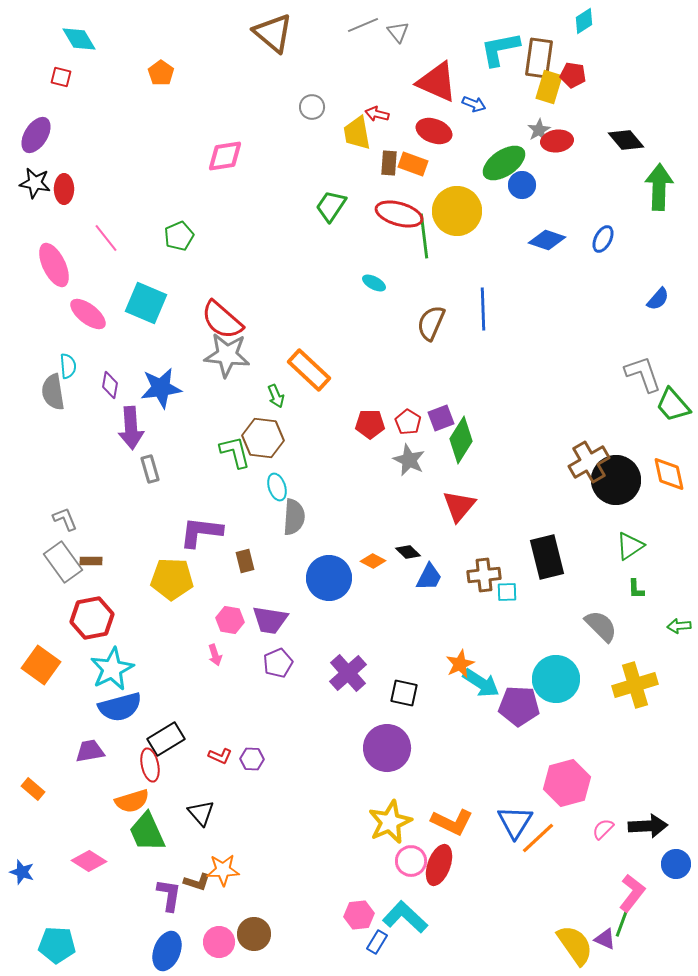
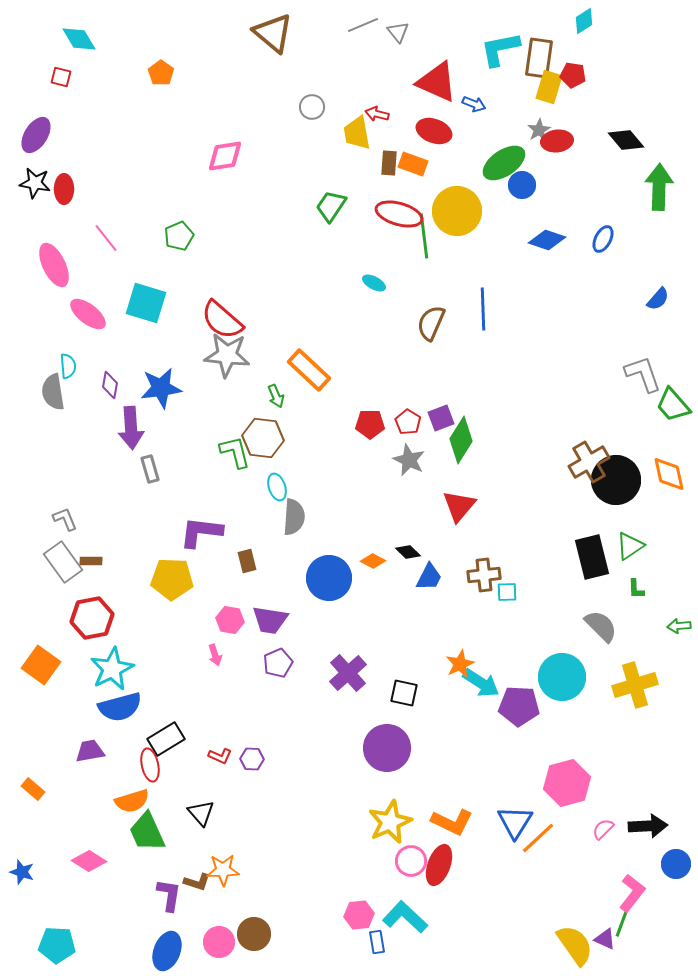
cyan square at (146, 303): rotated 6 degrees counterclockwise
black rectangle at (547, 557): moved 45 px right
brown rectangle at (245, 561): moved 2 px right
cyan circle at (556, 679): moved 6 px right, 2 px up
blue rectangle at (377, 942): rotated 40 degrees counterclockwise
